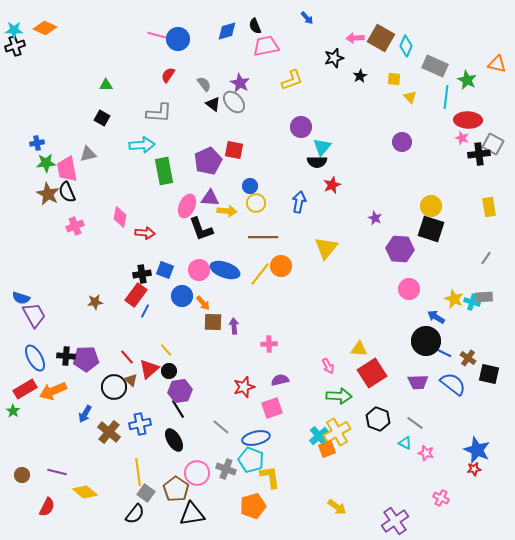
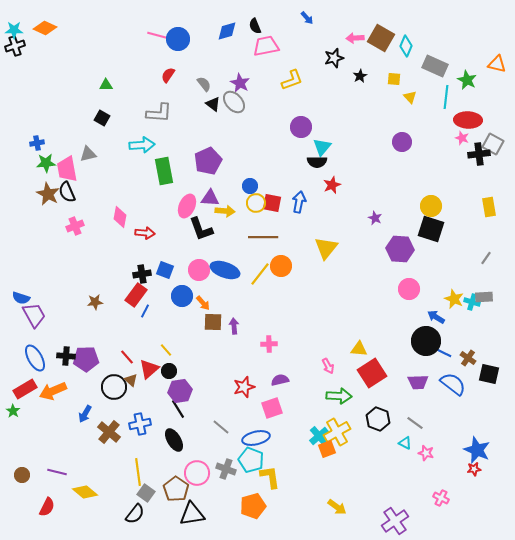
red square at (234, 150): moved 38 px right, 53 px down
yellow arrow at (227, 211): moved 2 px left
